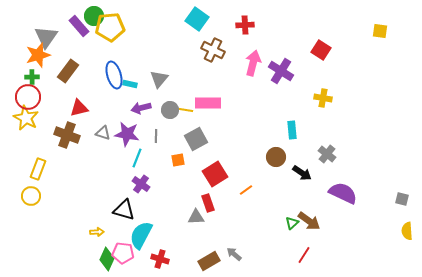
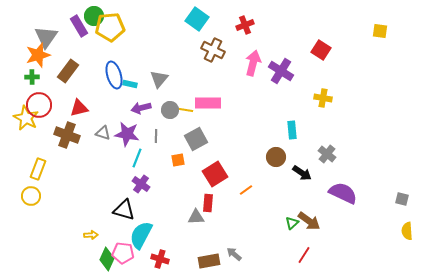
red cross at (245, 25): rotated 18 degrees counterclockwise
purple rectangle at (79, 26): rotated 10 degrees clockwise
red circle at (28, 97): moved 11 px right, 8 px down
red rectangle at (208, 203): rotated 24 degrees clockwise
yellow arrow at (97, 232): moved 6 px left, 3 px down
brown rectangle at (209, 261): rotated 20 degrees clockwise
